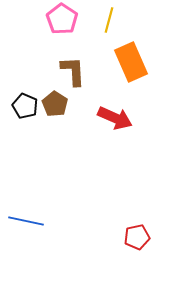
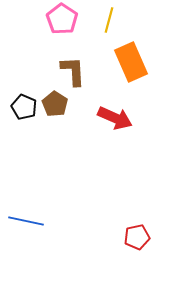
black pentagon: moved 1 px left, 1 px down
